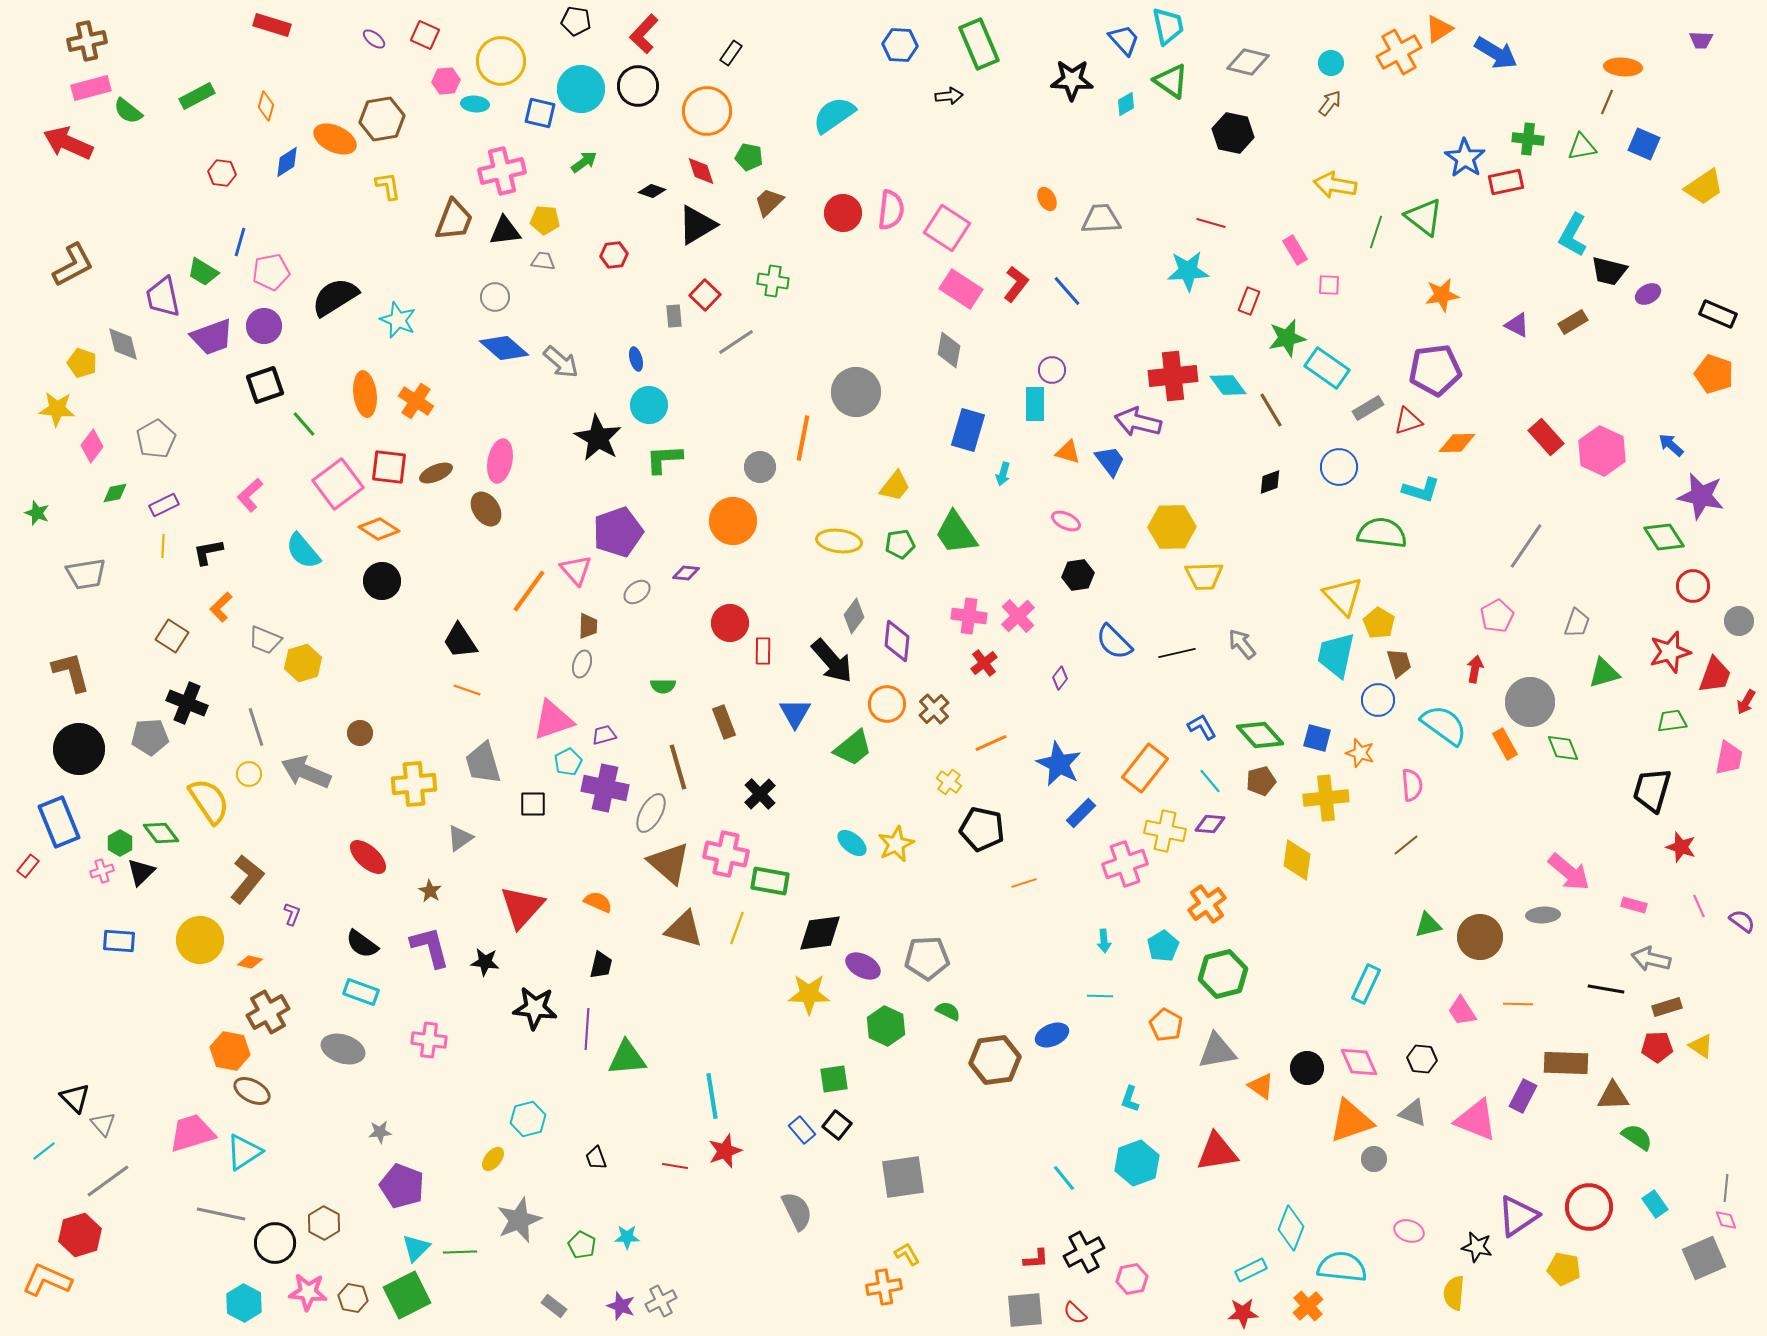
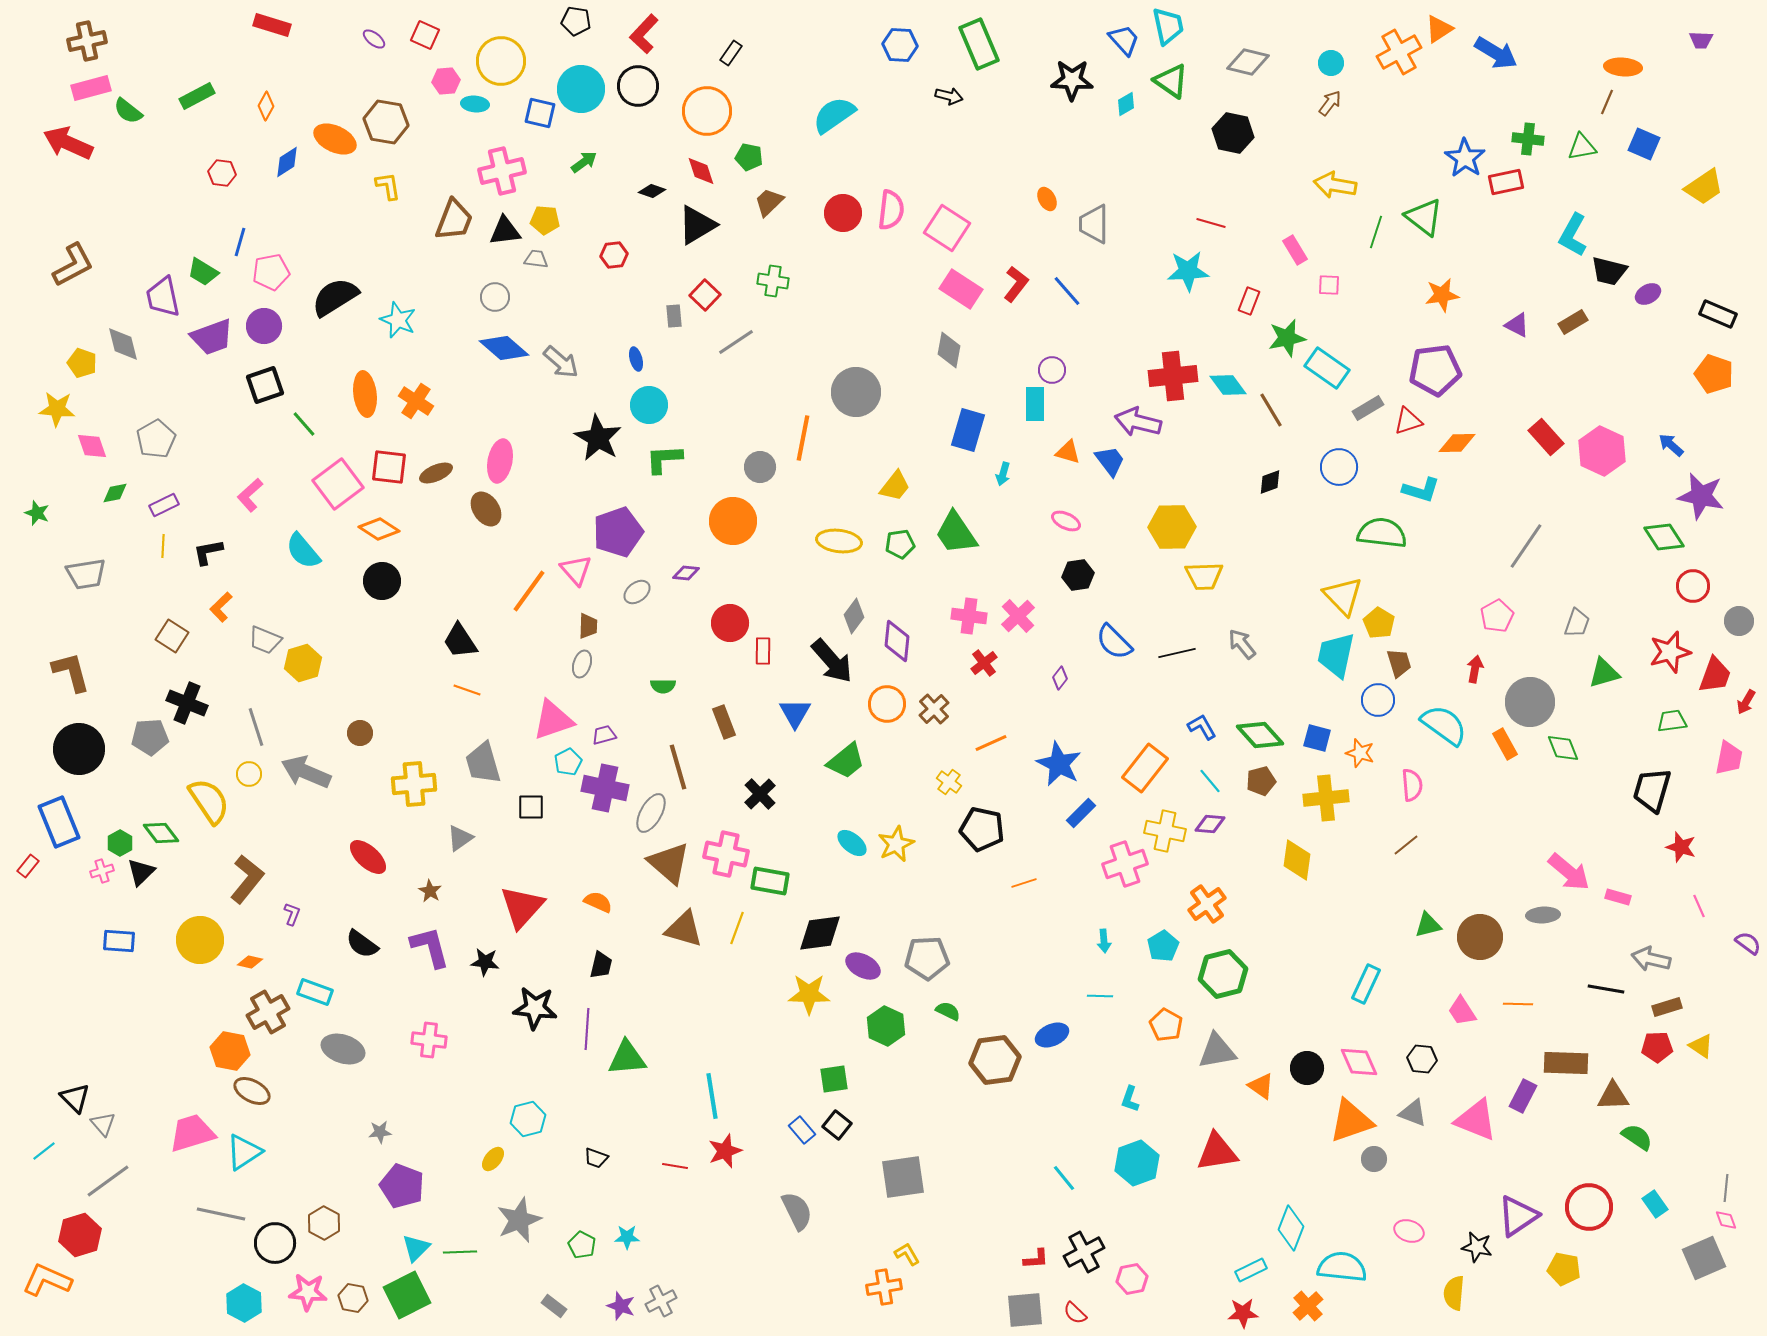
black arrow at (949, 96): rotated 20 degrees clockwise
orange diamond at (266, 106): rotated 12 degrees clockwise
brown hexagon at (382, 119): moved 4 px right, 3 px down; rotated 18 degrees clockwise
gray trapezoid at (1101, 219): moved 7 px left, 5 px down; rotated 87 degrees counterclockwise
gray trapezoid at (543, 261): moved 7 px left, 2 px up
pink diamond at (92, 446): rotated 56 degrees counterclockwise
green trapezoid at (853, 748): moved 7 px left, 13 px down
black square at (533, 804): moved 2 px left, 3 px down
pink rectangle at (1634, 905): moved 16 px left, 8 px up
purple semicircle at (1742, 921): moved 6 px right, 22 px down
cyan rectangle at (361, 992): moved 46 px left
black trapezoid at (596, 1158): rotated 50 degrees counterclockwise
